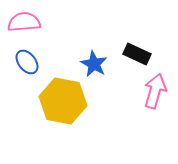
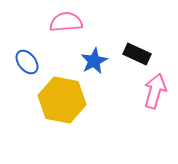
pink semicircle: moved 42 px right
blue star: moved 3 px up; rotated 16 degrees clockwise
yellow hexagon: moved 1 px left, 1 px up
